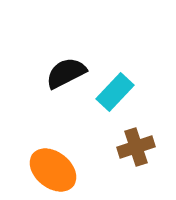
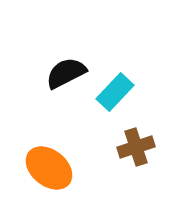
orange ellipse: moved 4 px left, 2 px up
